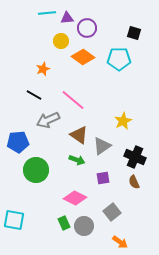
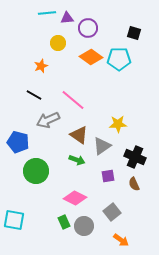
purple circle: moved 1 px right
yellow circle: moved 3 px left, 2 px down
orange diamond: moved 8 px right
orange star: moved 2 px left, 3 px up
yellow star: moved 5 px left, 3 px down; rotated 24 degrees clockwise
blue pentagon: rotated 20 degrees clockwise
green circle: moved 1 px down
purple square: moved 5 px right, 2 px up
brown semicircle: moved 2 px down
green rectangle: moved 1 px up
orange arrow: moved 1 px right, 2 px up
